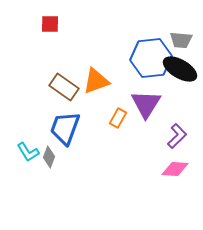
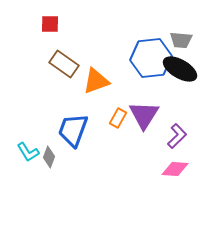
brown rectangle: moved 23 px up
purple triangle: moved 2 px left, 11 px down
blue trapezoid: moved 8 px right, 2 px down
